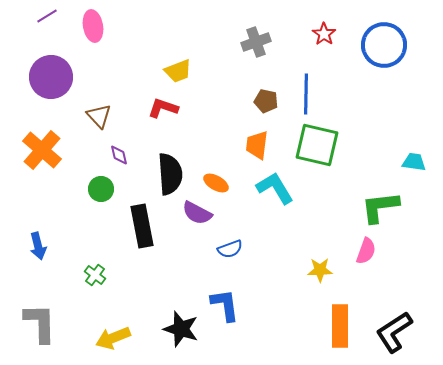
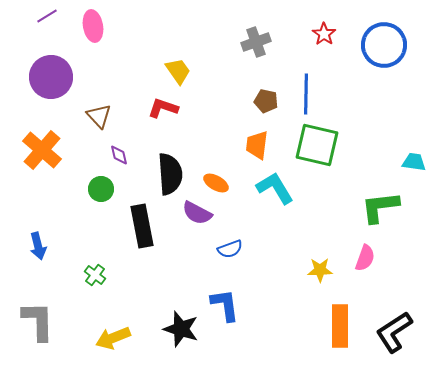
yellow trapezoid: rotated 104 degrees counterclockwise
pink semicircle: moved 1 px left, 7 px down
gray L-shape: moved 2 px left, 2 px up
